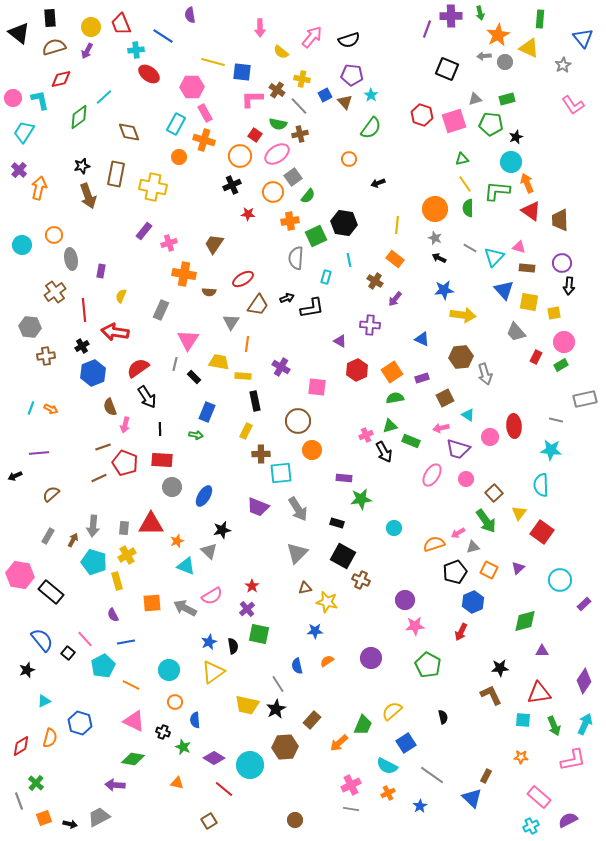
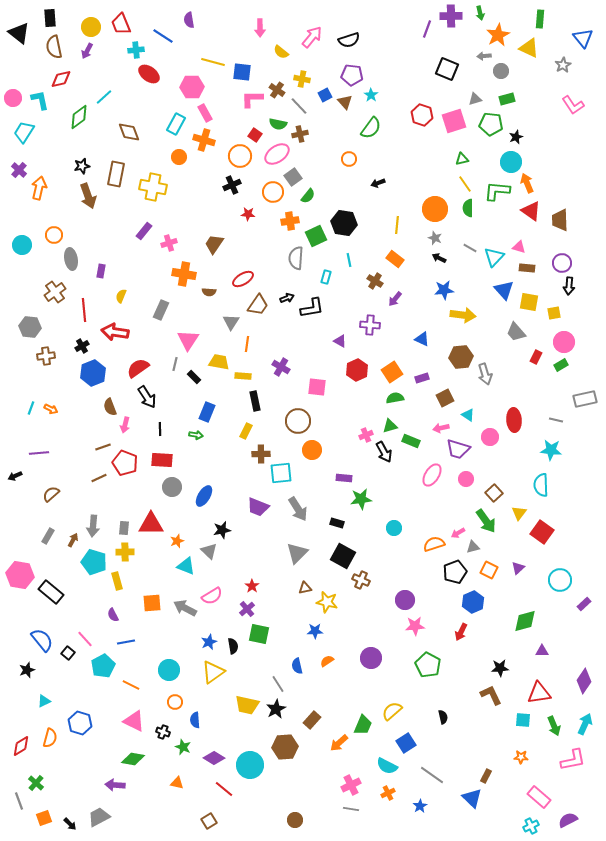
purple semicircle at (190, 15): moved 1 px left, 5 px down
brown semicircle at (54, 47): rotated 85 degrees counterclockwise
gray circle at (505, 62): moved 4 px left, 9 px down
red ellipse at (514, 426): moved 6 px up
yellow cross at (127, 555): moved 2 px left, 3 px up; rotated 30 degrees clockwise
black arrow at (70, 824): rotated 32 degrees clockwise
